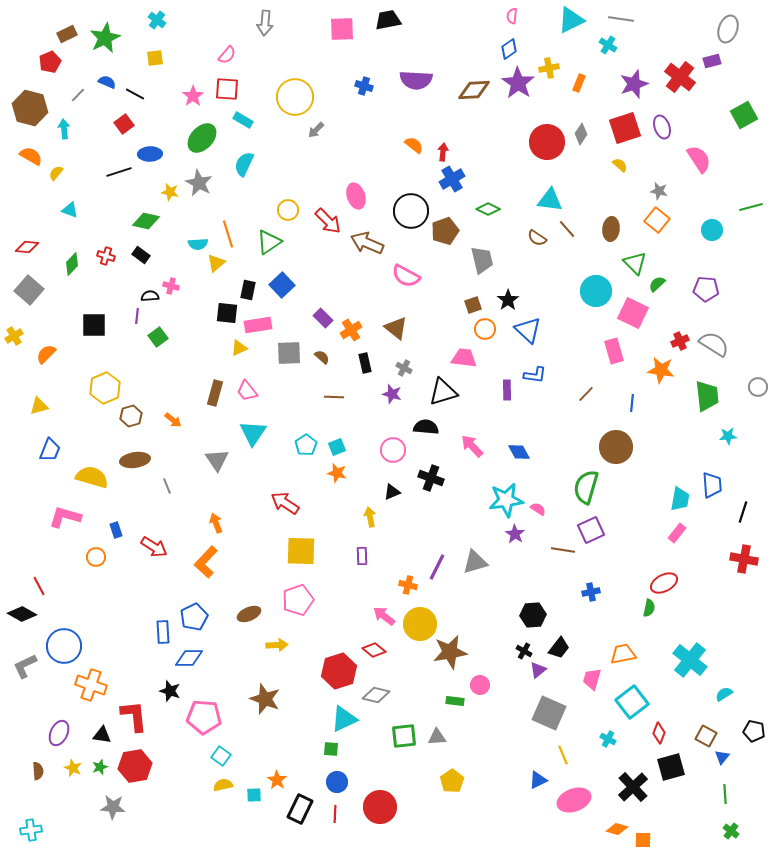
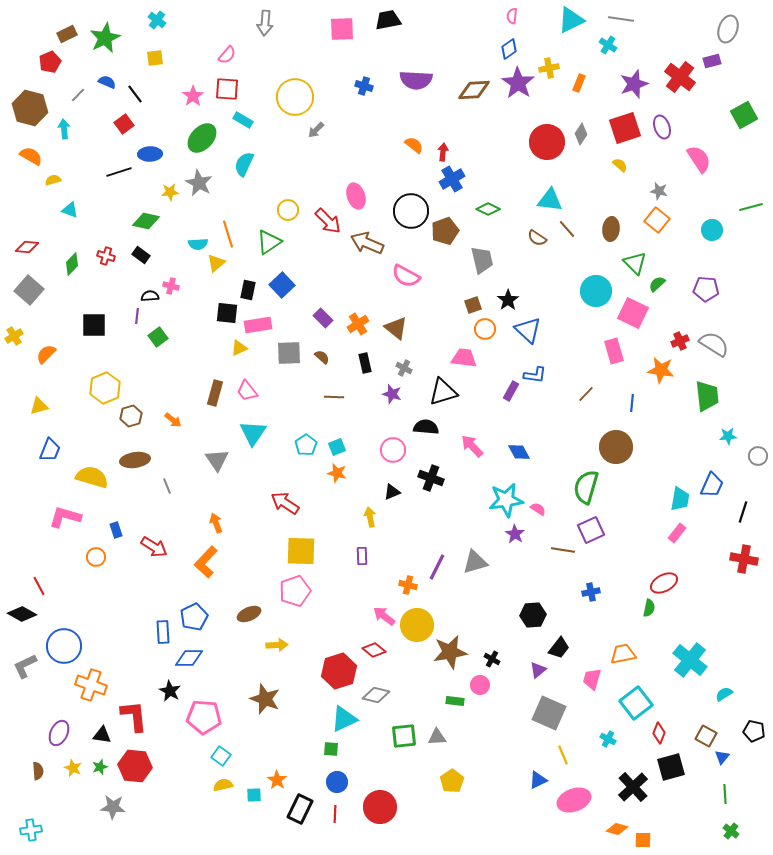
black line at (135, 94): rotated 24 degrees clockwise
yellow semicircle at (56, 173): moved 3 px left, 7 px down; rotated 35 degrees clockwise
yellow star at (170, 192): rotated 18 degrees counterclockwise
orange cross at (351, 330): moved 7 px right, 6 px up
gray circle at (758, 387): moved 69 px down
purple rectangle at (507, 390): moved 4 px right, 1 px down; rotated 30 degrees clockwise
blue trapezoid at (712, 485): rotated 28 degrees clockwise
pink pentagon at (298, 600): moved 3 px left, 9 px up
yellow circle at (420, 624): moved 3 px left, 1 px down
black cross at (524, 651): moved 32 px left, 8 px down
black star at (170, 691): rotated 10 degrees clockwise
cyan square at (632, 702): moved 4 px right, 1 px down
red hexagon at (135, 766): rotated 16 degrees clockwise
